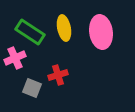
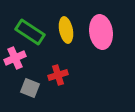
yellow ellipse: moved 2 px right, 2 px down
gray square: moved 2 px left
